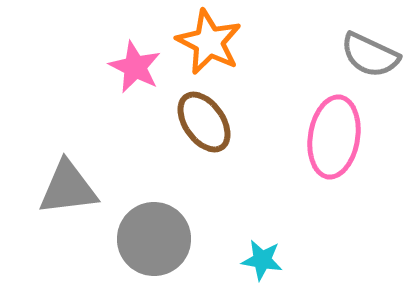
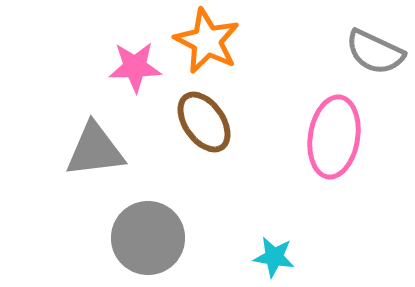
orange star: moved 2 px left, 1 px up
gray semicircle: moved 5 px right, 3 px up
pink star: rotated 28 degrees counterclockwise
gray triangle: moved 27 px right, 38 px up
gray circle: moved 6 px left, 1 px up
cyan star: moved 12 px right, 3 px up
